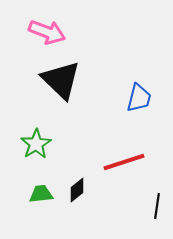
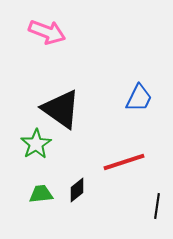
black triangle: moved 29 px down; rotated 9 degrees counterclockwise
blue trapezoid: rotated 12 degrees clockwise
